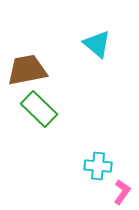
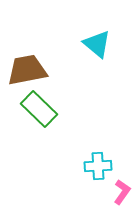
cyan cross: rotated 8 degrees counterclockwise
